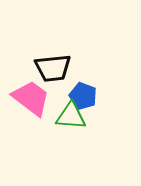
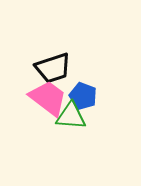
black trapezoid: rotated 12 degrees counterclockwise
pink trapezoid: moved 17 px right
